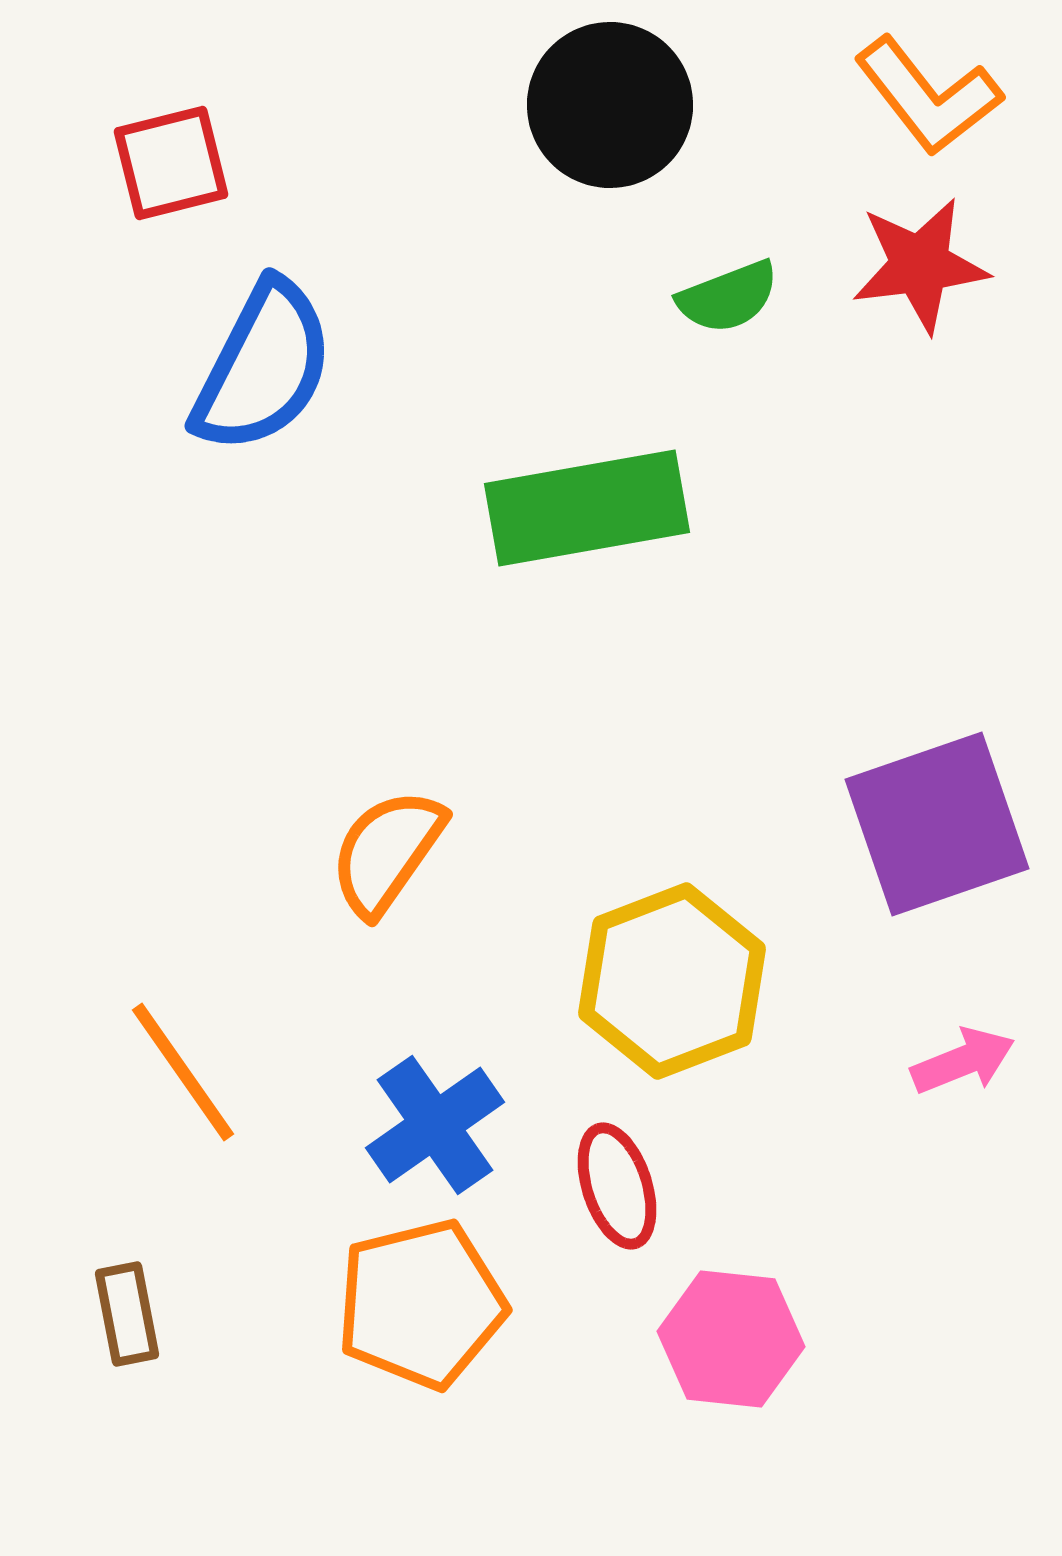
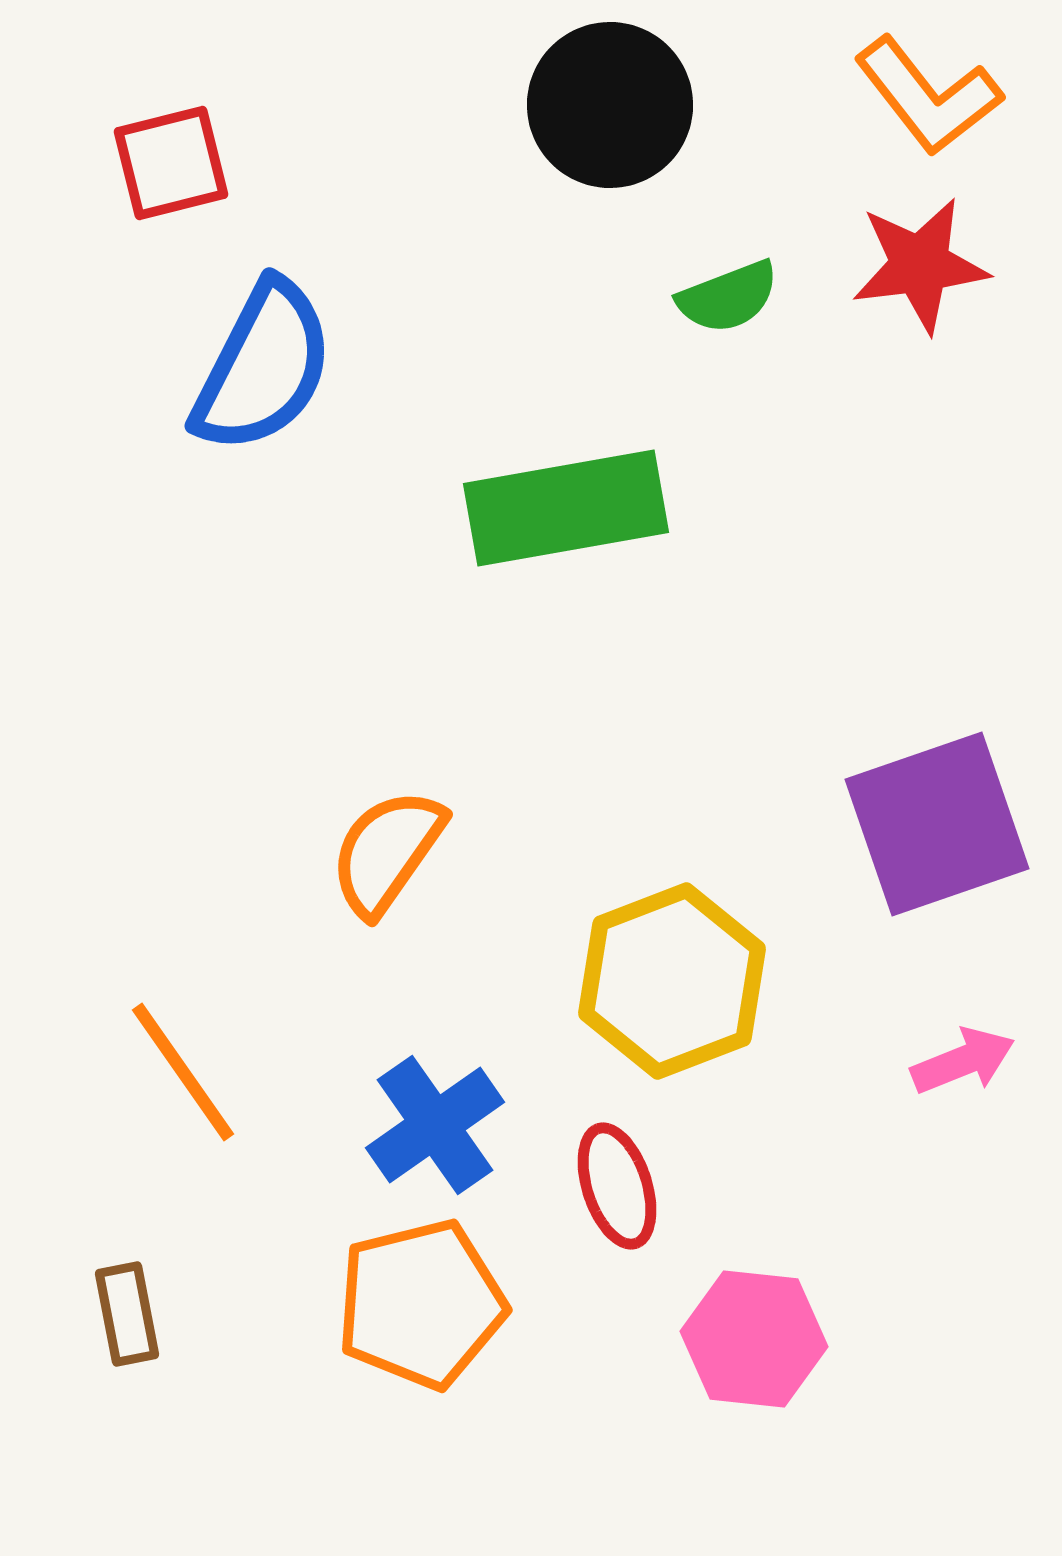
green rectangle: moved 21 px left
pink hexagon: moved 23 px right
